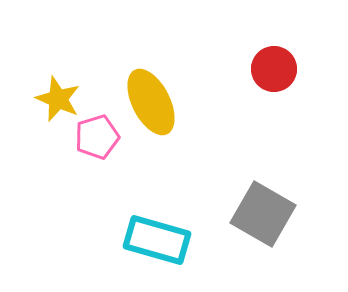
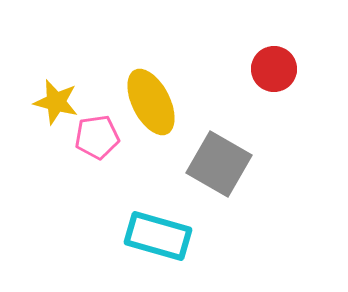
yellow star: moved 2 px left, 3 px down; rotated 9 degrees counterclockwise
pink pentagon: rotated 9 degrees clockwise
gray square: moved 44 px left, 50 px up
cyan rectangle: moved 1 px right, 4 px up
